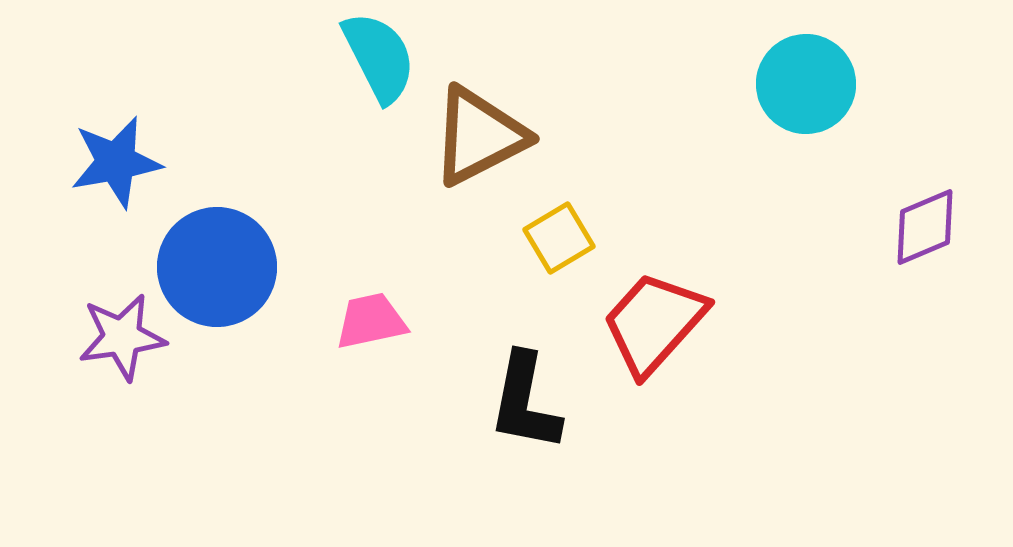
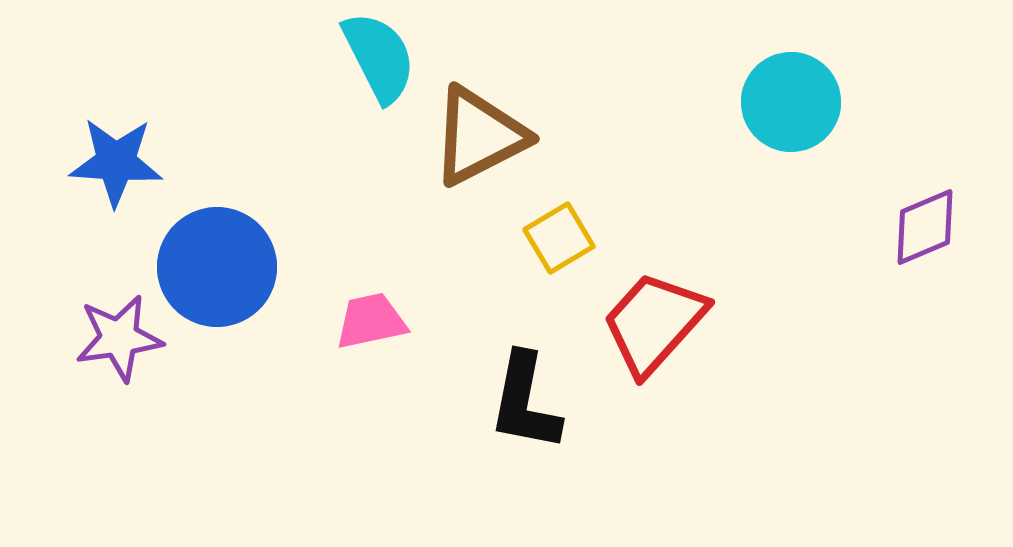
cyan circle: moved 15 px left, 18 px down
blue star: rotated 14 degrees clockwise
purple star: moved 3 px left, 1 px down
